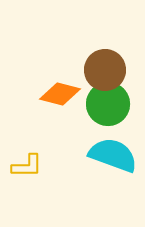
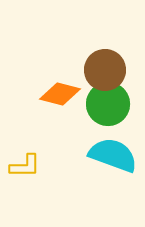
yellow L-shape: moved 2 px left
